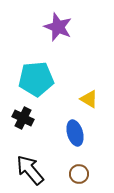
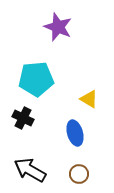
black arrow: rotated 20 degrees counterclockwise
